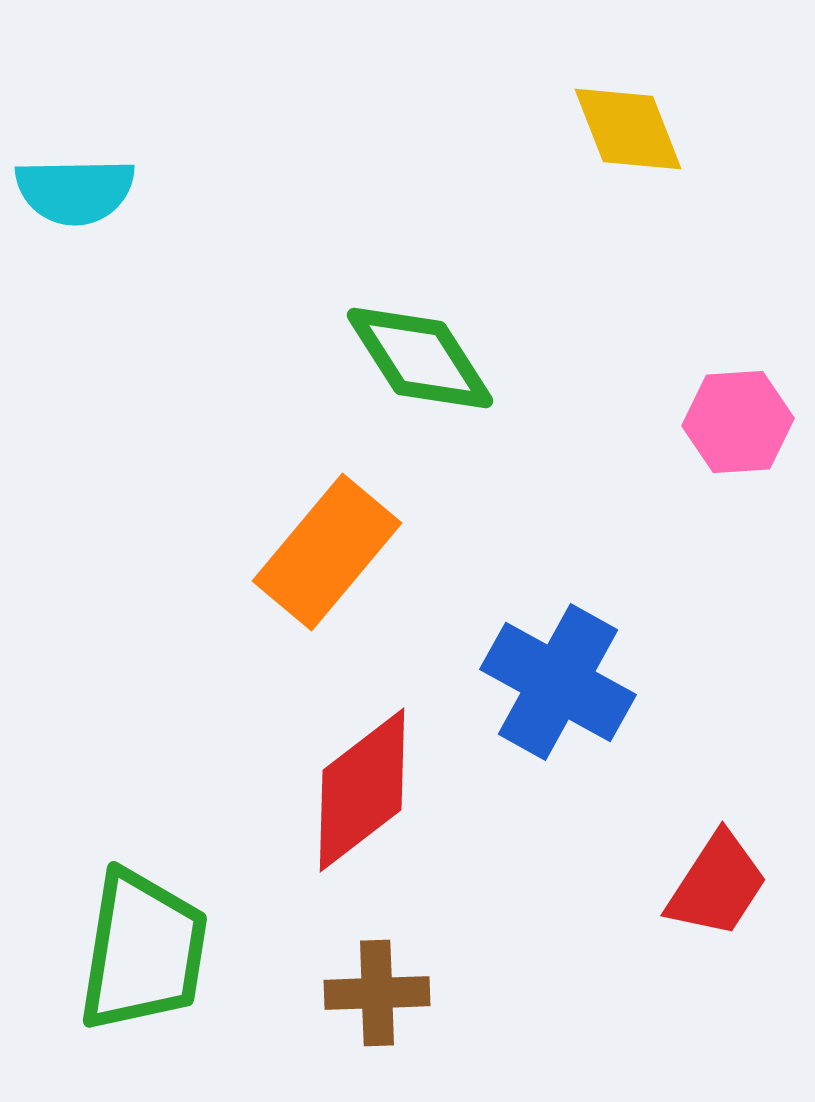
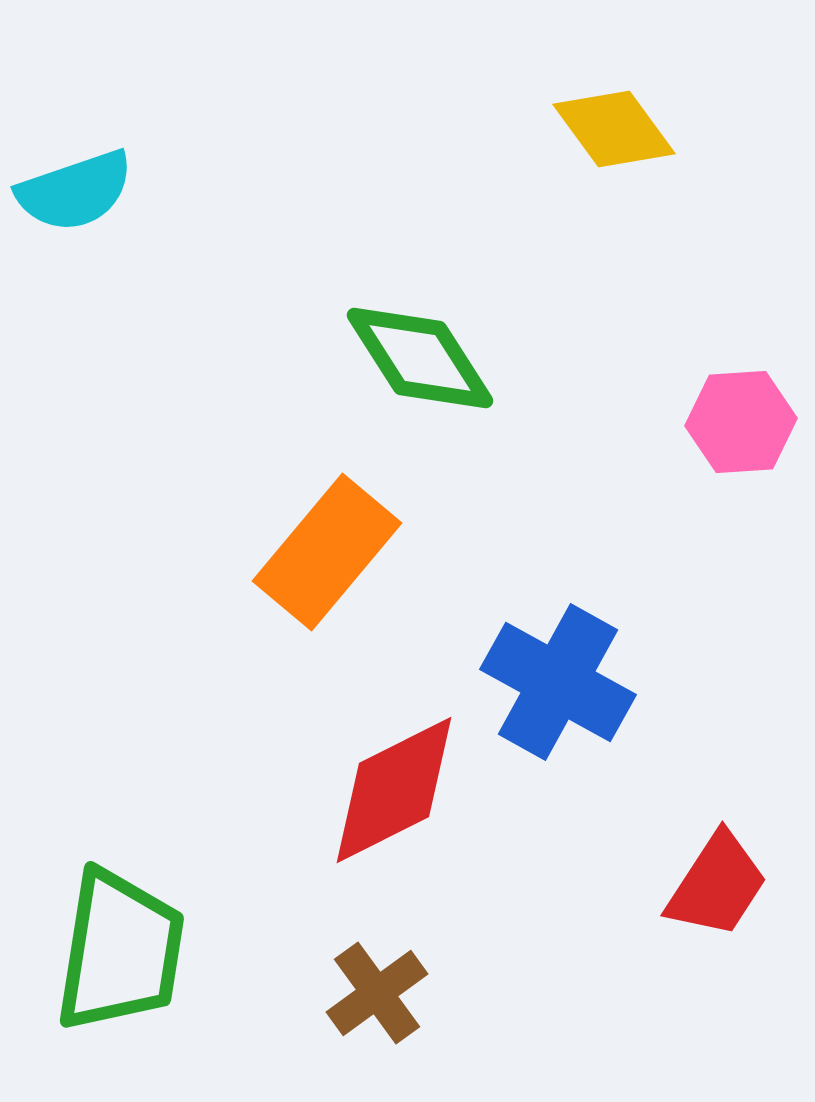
yellow diamond: moved 14 px left; rotated 15 degrees counterclockwise
cyan semicircle: rotated 18 degrees counterclockwise
pink hexagon: moved 3 px right
red diamond: moved 32 px right; rotated 11 degrees clockwise
green trapezoid: moved 23 px left
brown cross: rotated 34 degrees counterclockwise
